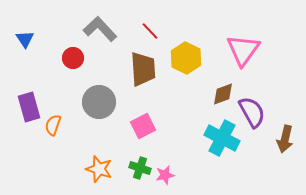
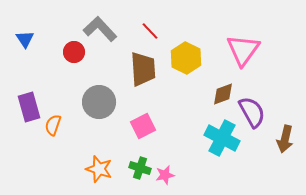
red circle: moved 1 px right, 6 px up
